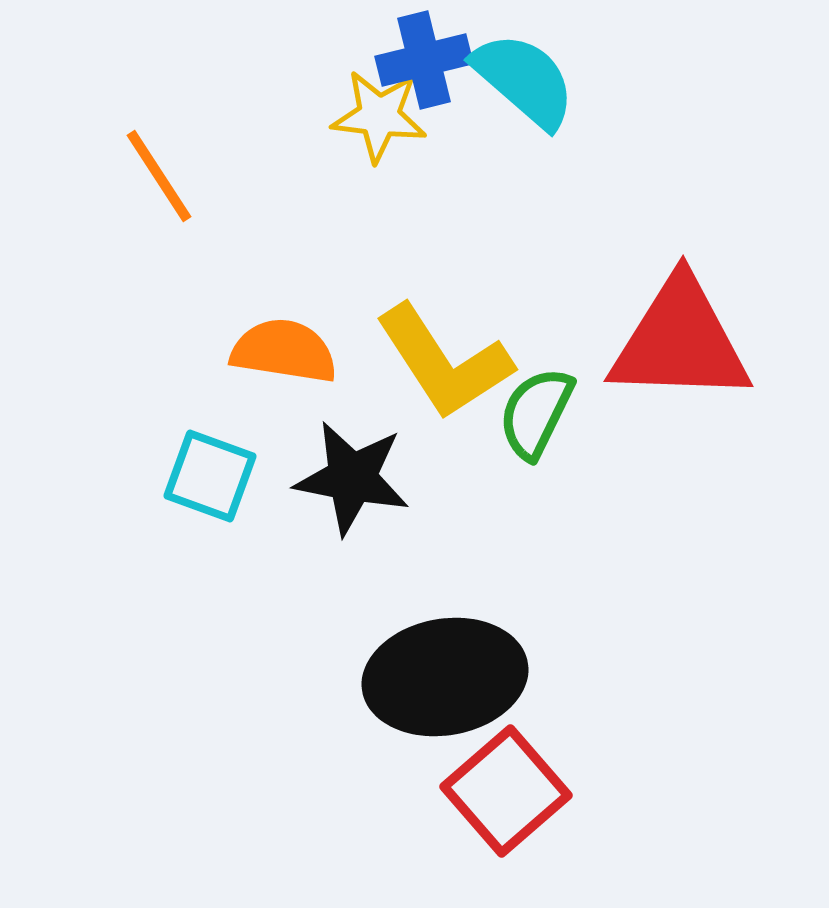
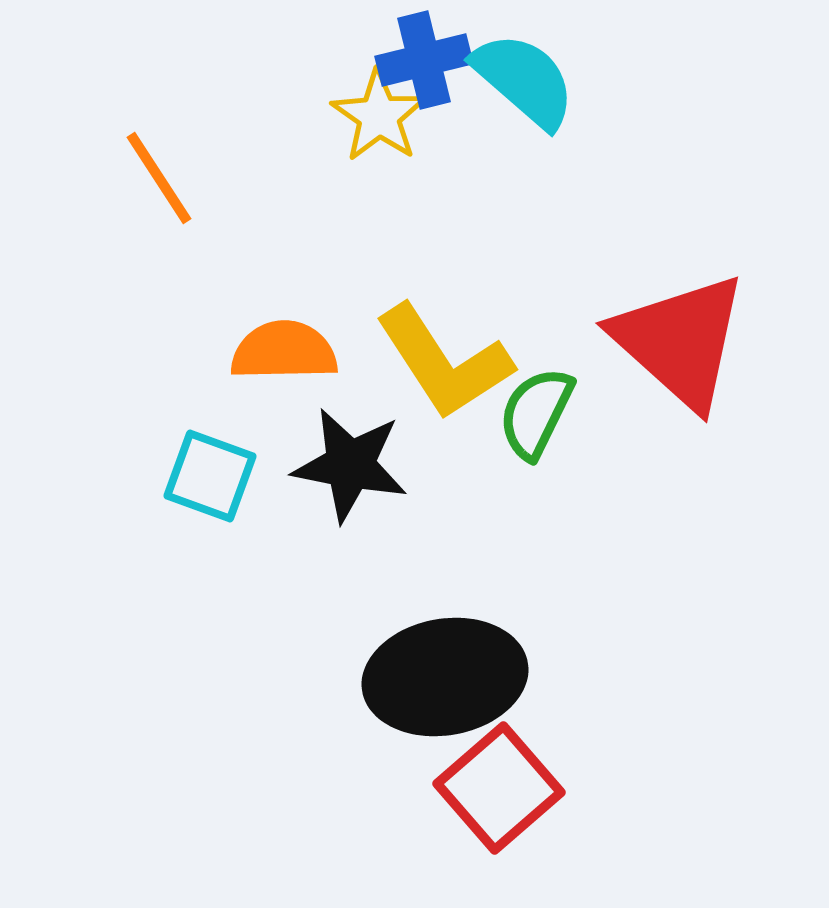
yellow star: rotated 28 degrees clockwise
orange line: moved 2 px down
red triangle: rotated 40 degrees clockwise
orange semicircle: rotated 10 degrees counterclockwise
black star: moved 2 px left, 13 px up
red square: moved 7 px left, 3 px up
